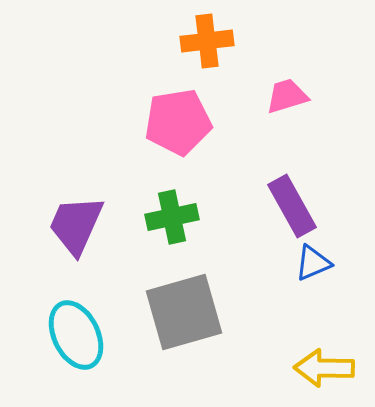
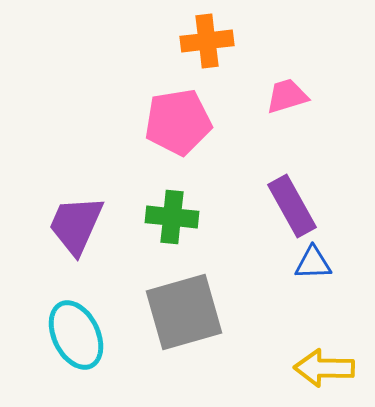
green cross: rotated 18 degrees clockwise
blue triangle: rotated 21 degrees clockwise
